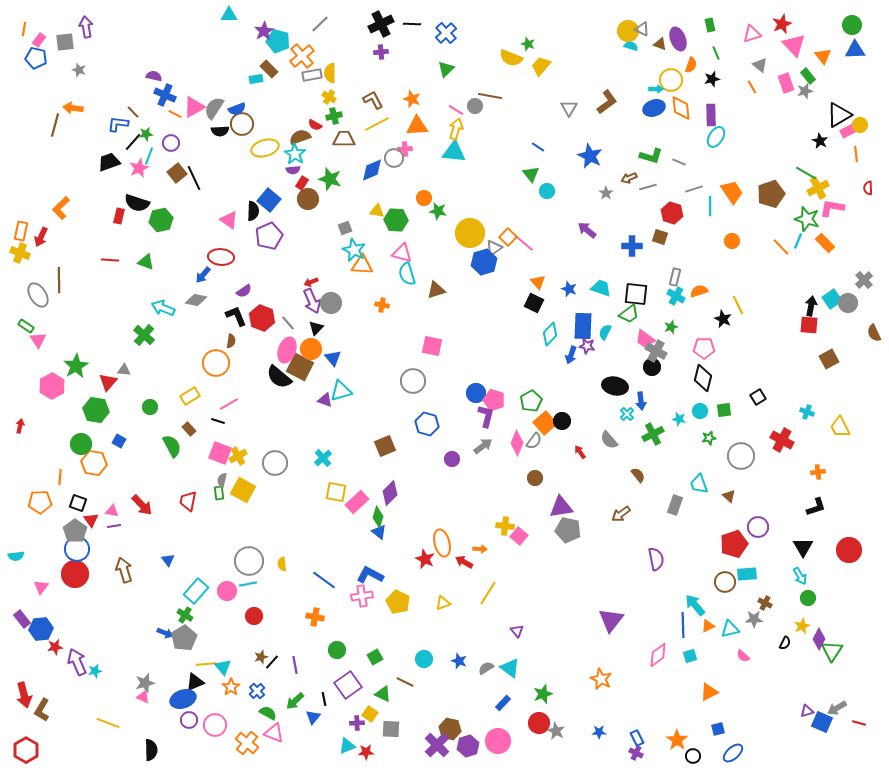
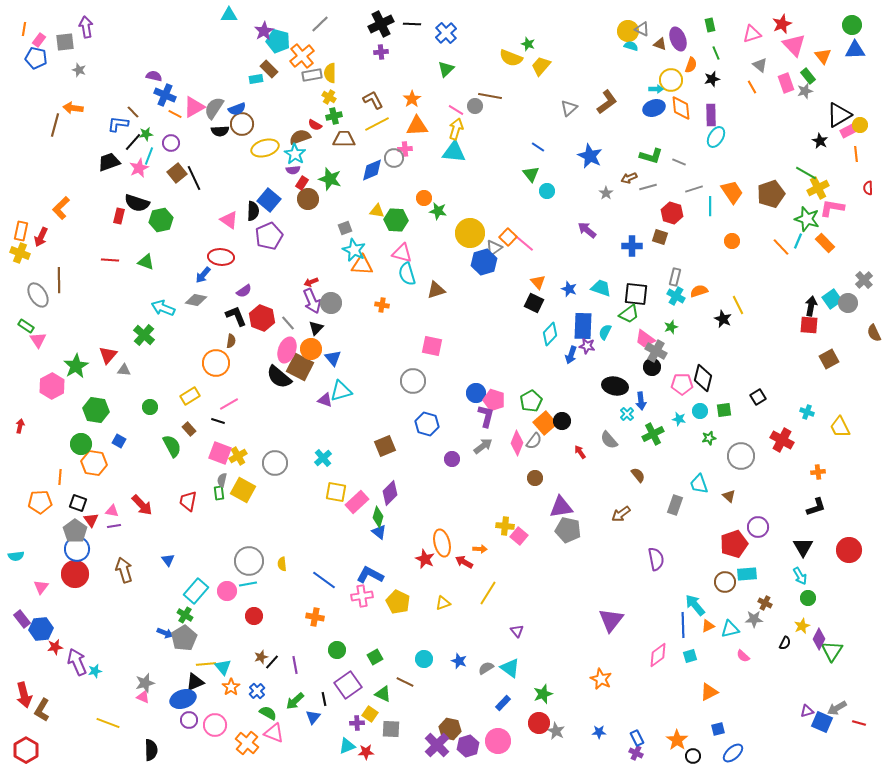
orange star at (412, 99): rotated 18 degrees clockwise
gray triangle at (569, 108): rotated 18 degrees clockwise
pink pentagon at (704, 348): moved 22 px left, 36 px down
red triangle at (108, 382): moved 27 px up
